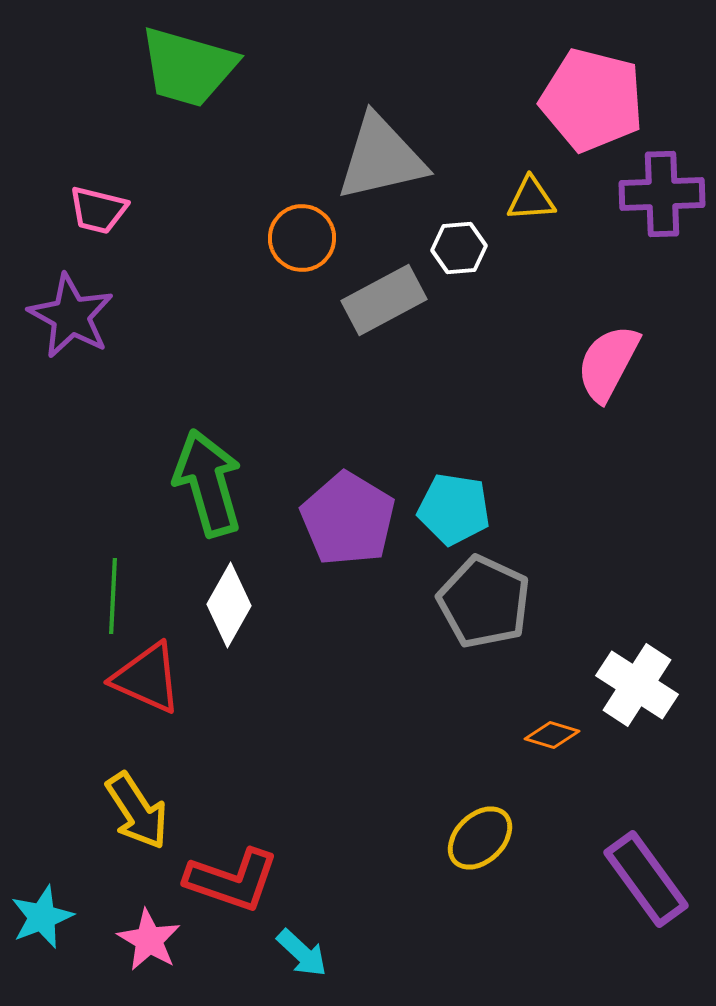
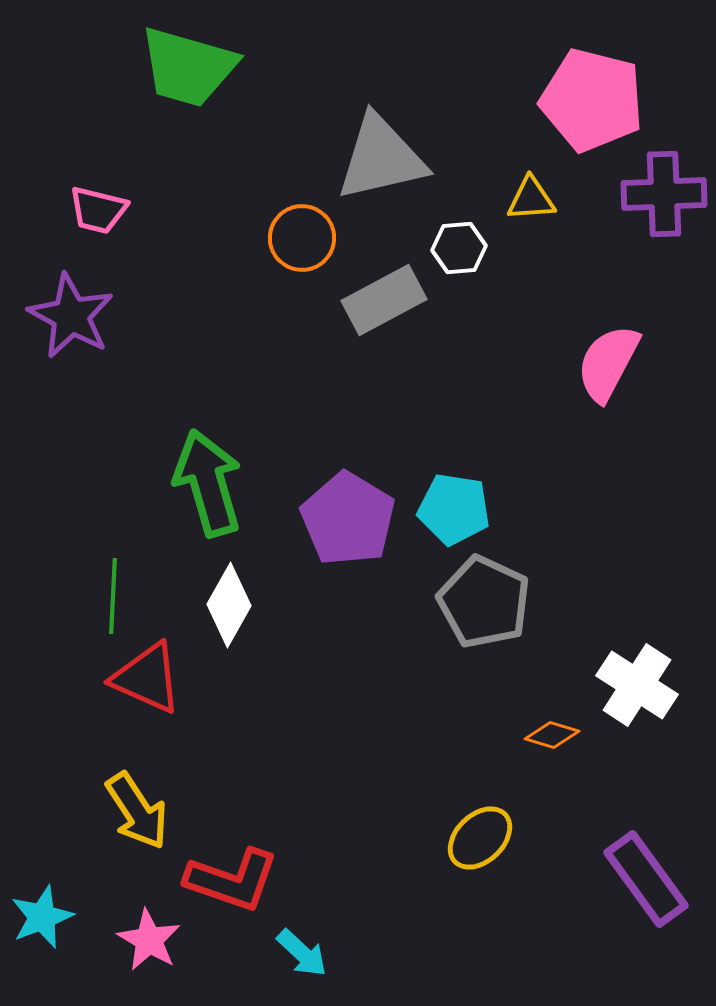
purple cross: moved 2 px right
